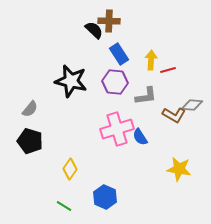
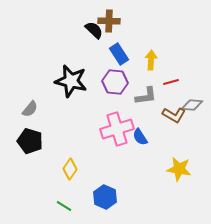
red line: moved 3 px right, 12 px down
